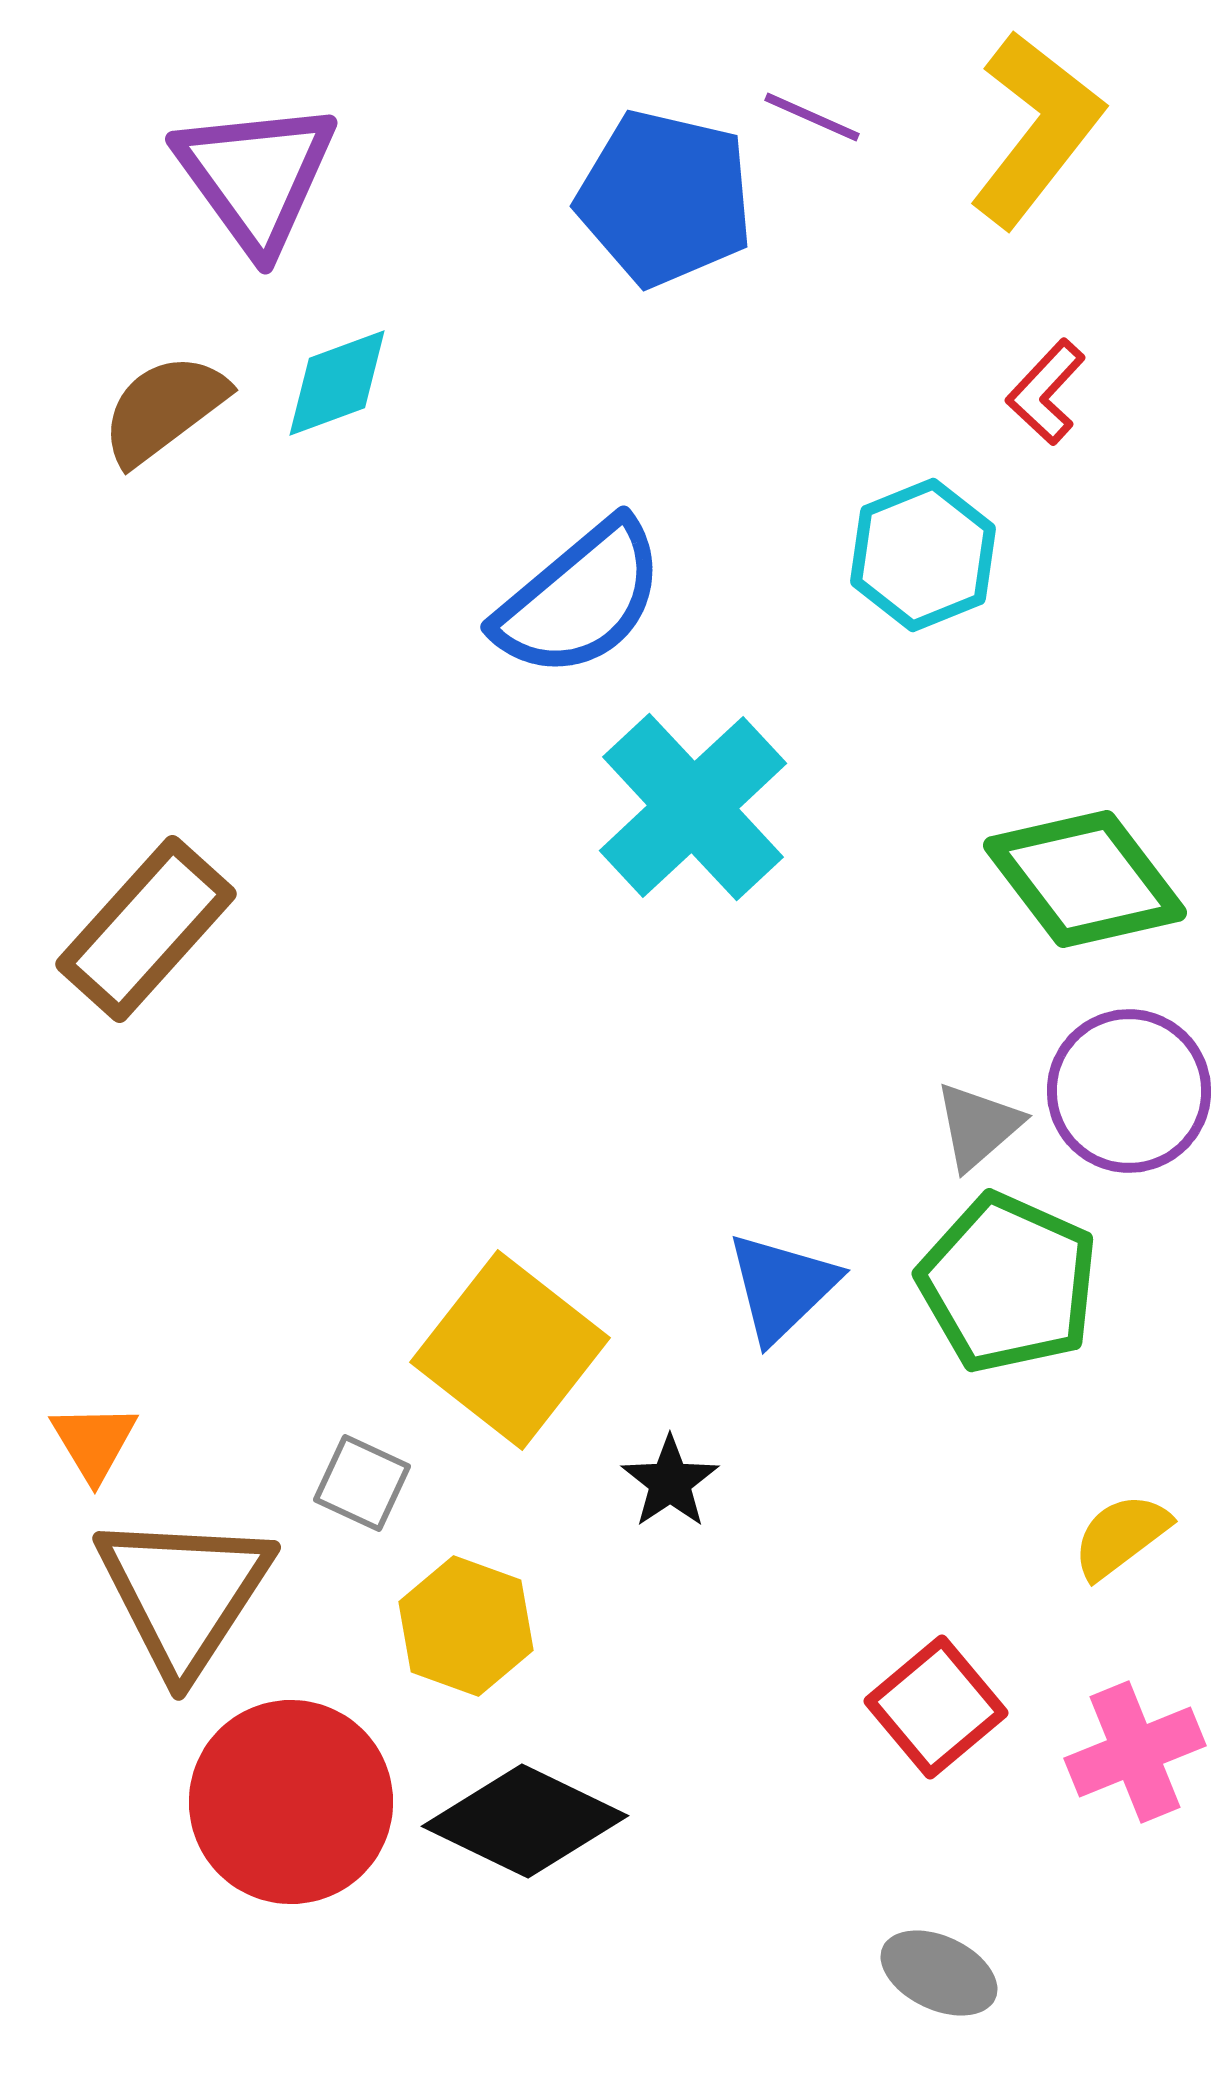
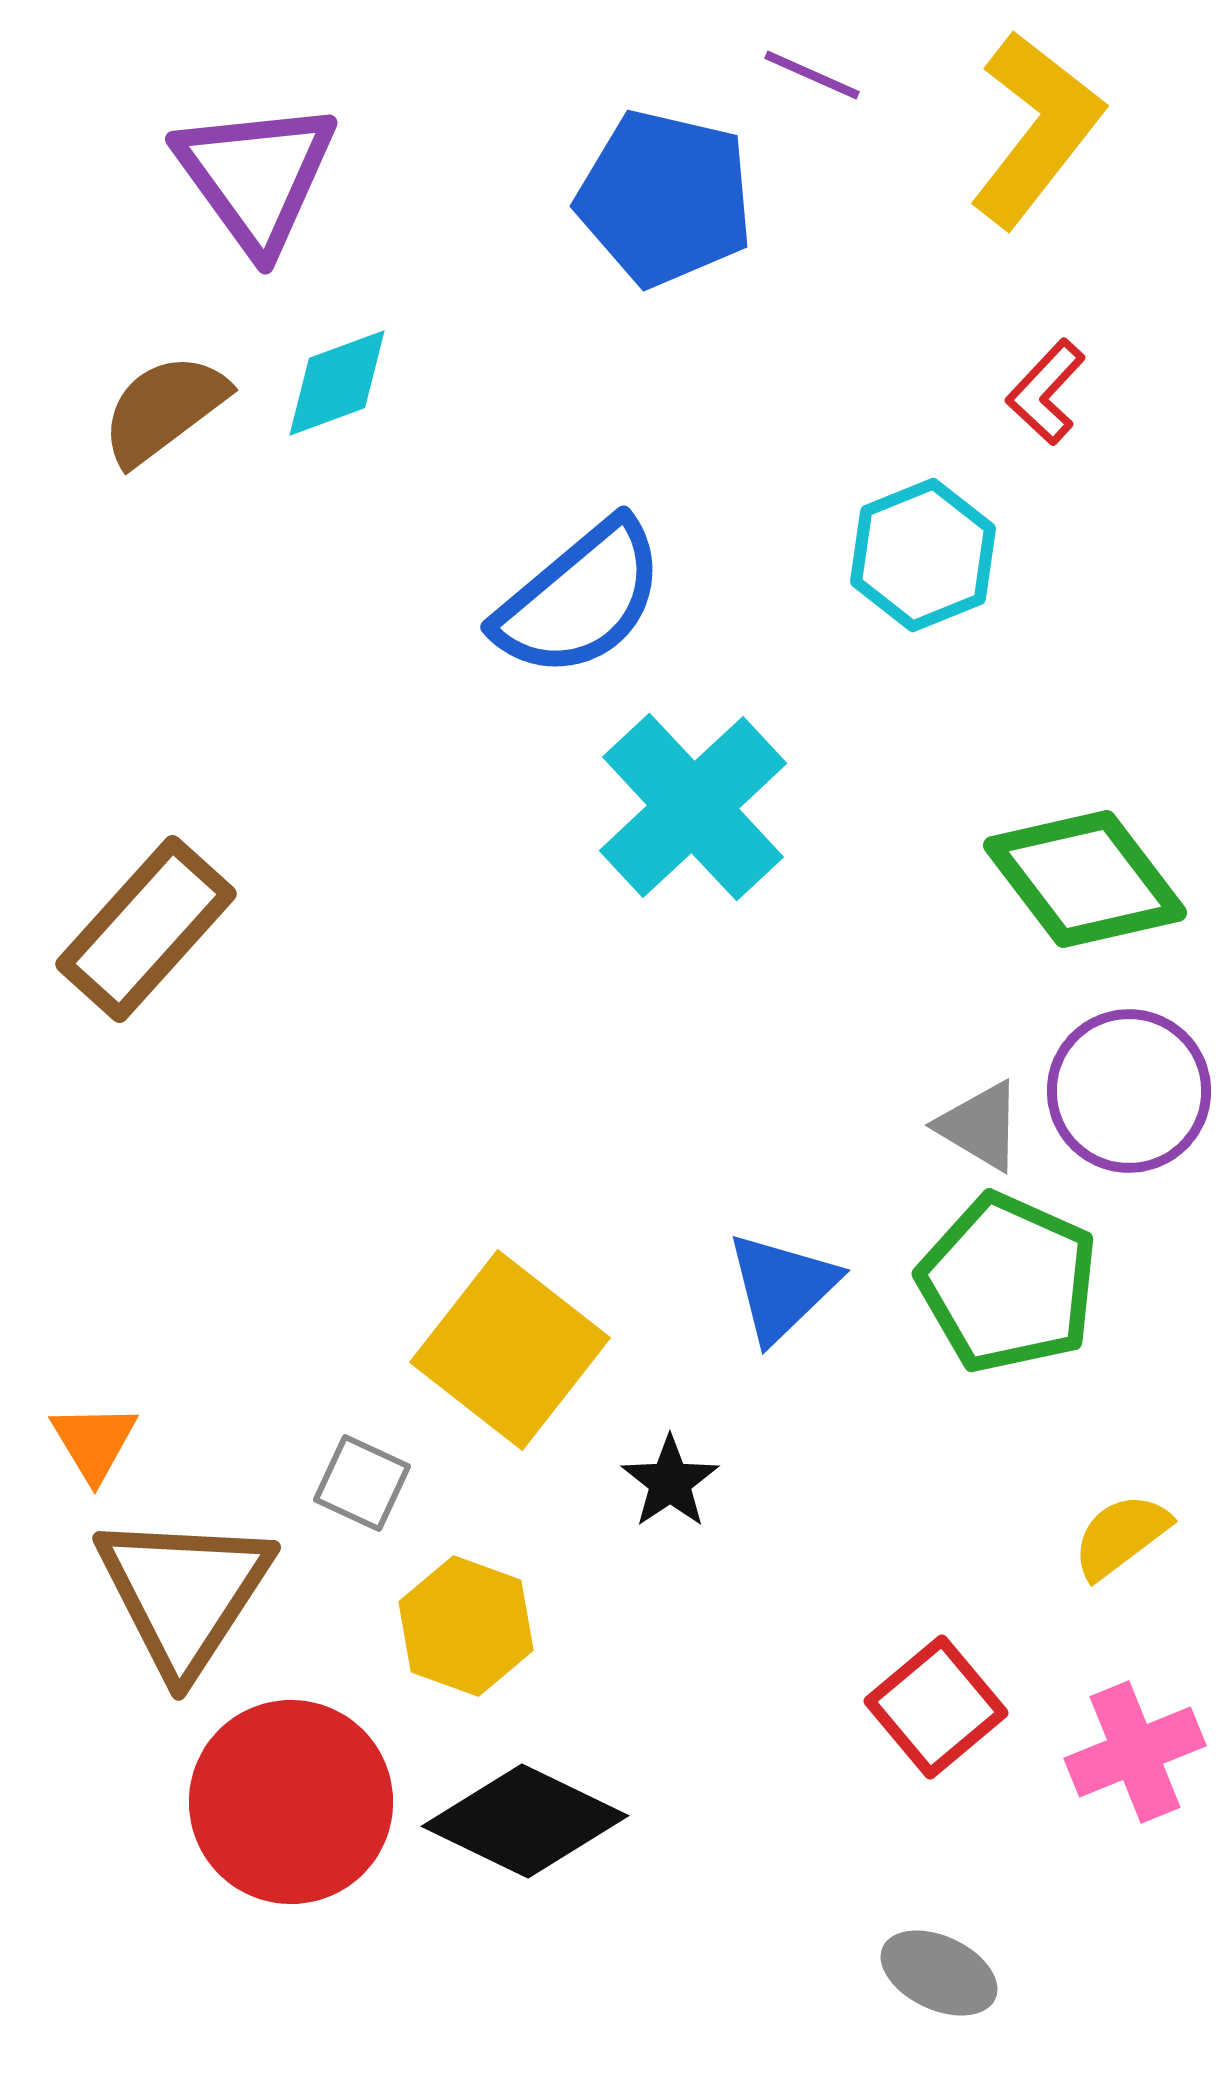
purple line: moved 42 px up
gray triangle: moved 2 px right; rotated 48 degrees counterclockwise
